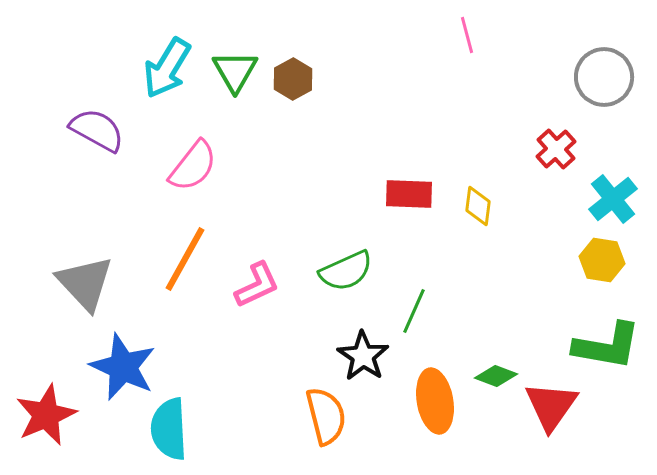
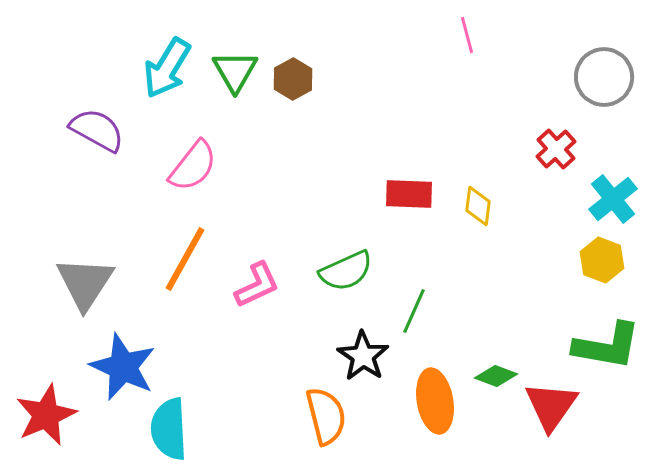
yellow hexagon: rotated 12 degrees clockwise
gray triangle: rotated 16 degrees clockwise
